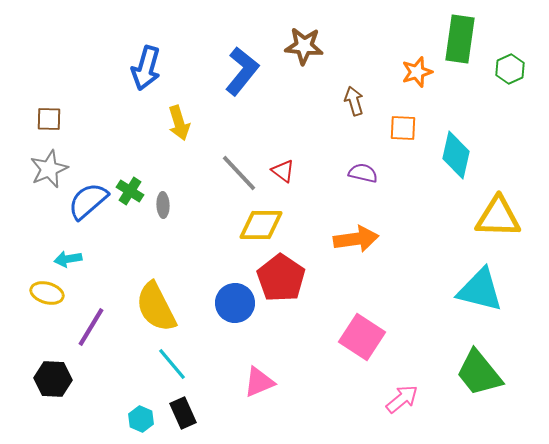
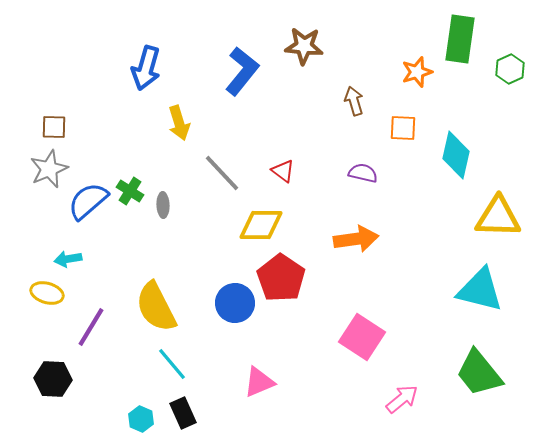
brown square: moved 5 px right, 8 px down
gray line: moved 17 px left
